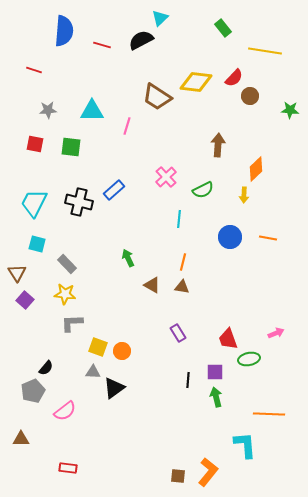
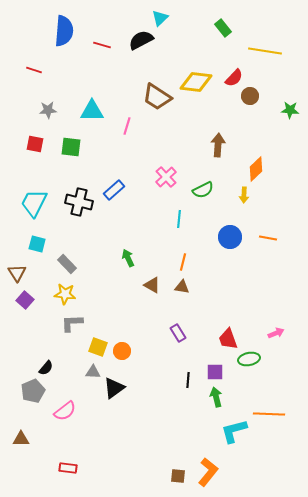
cyan L-shape at (245, 445): moved 11 px left, 14 px up; rotated 100 degrees counterclockwise
